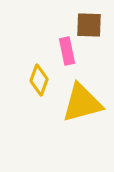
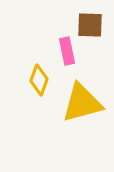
brown square: moved 1 px right
